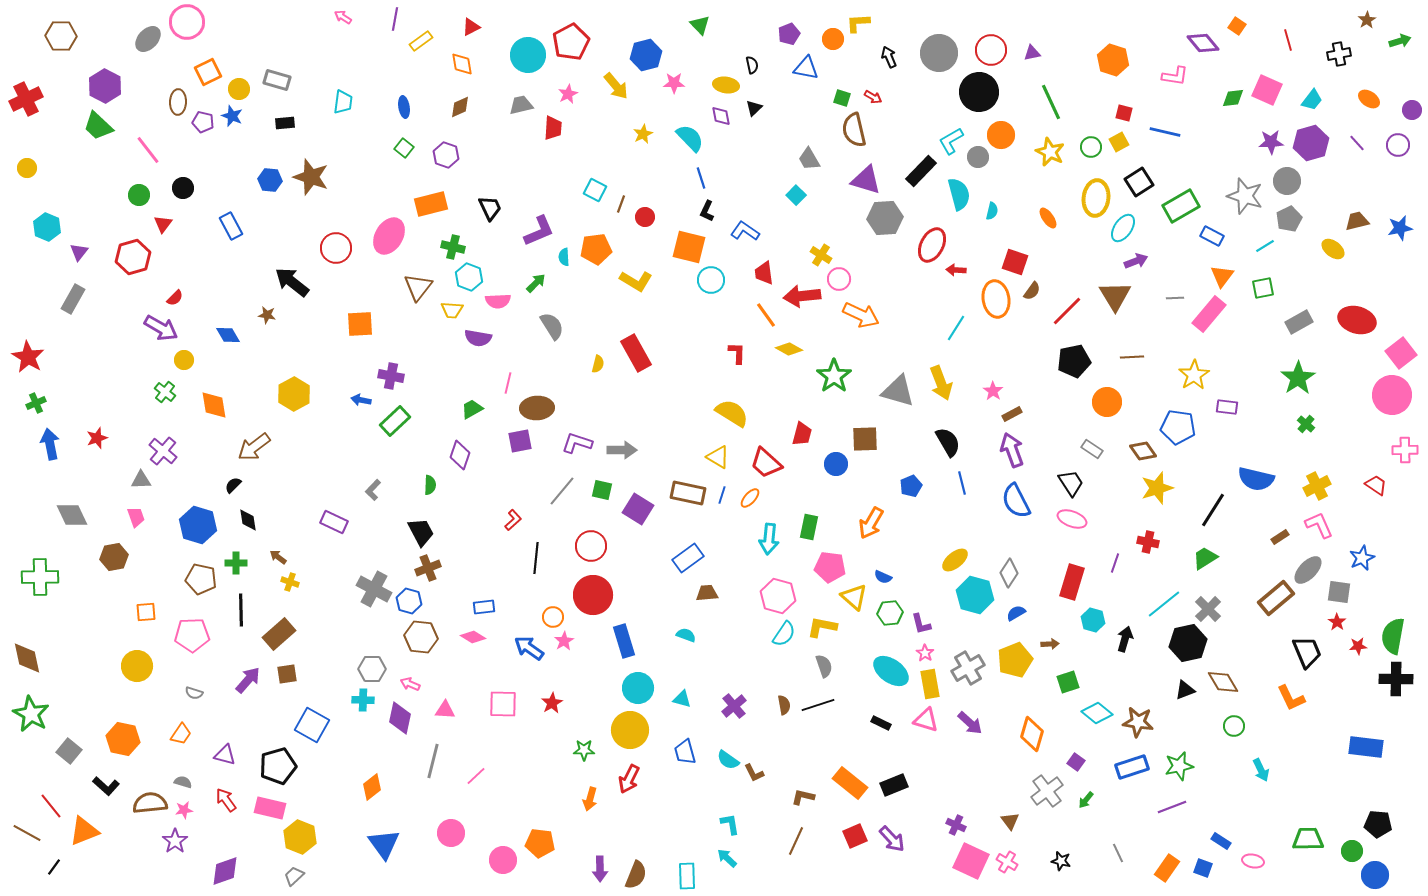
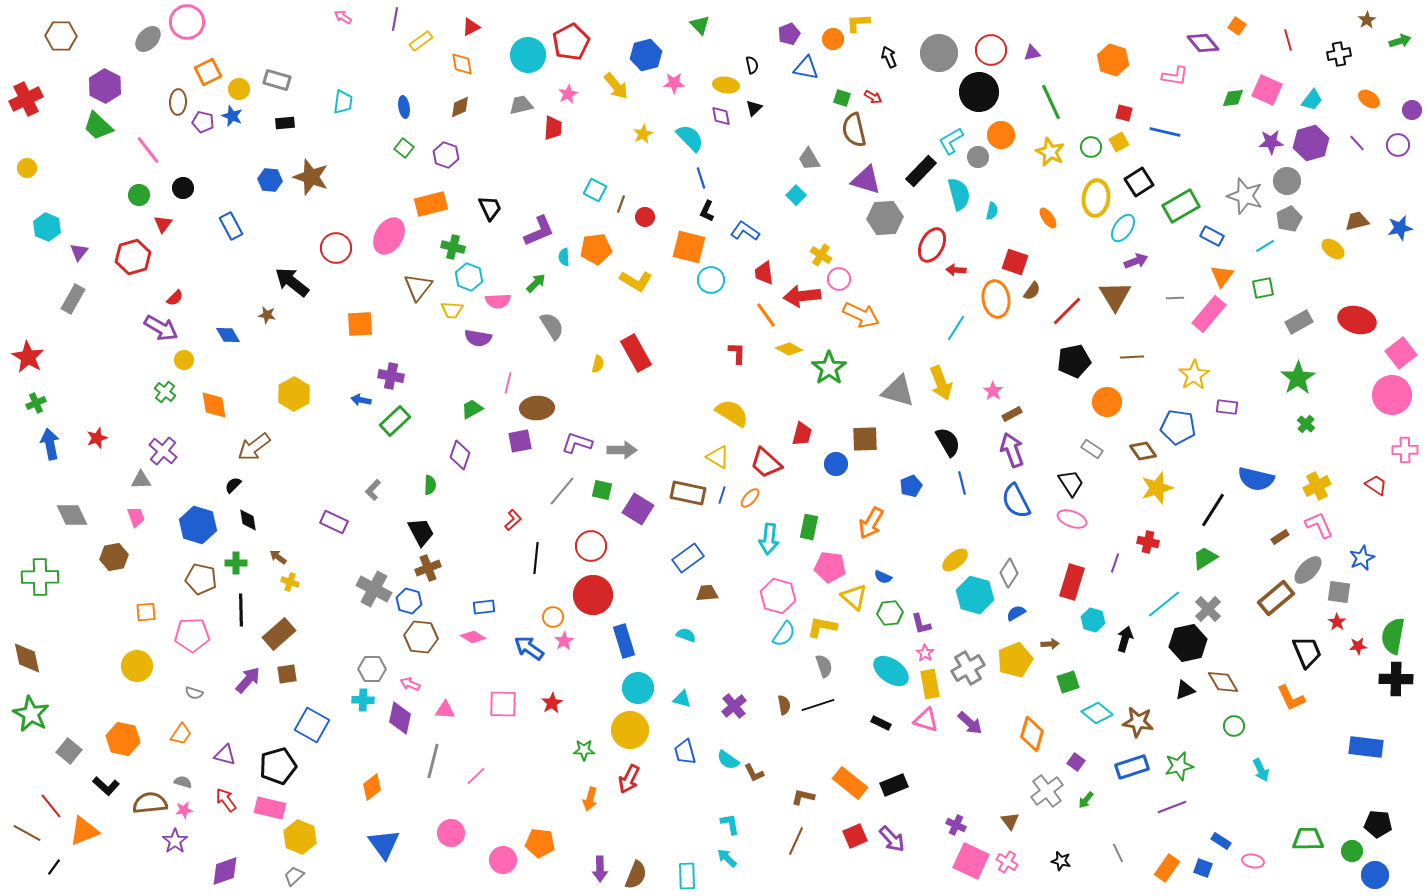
green star at (834, 376): moved 5 px left, 8 px up
